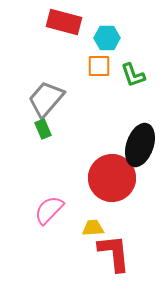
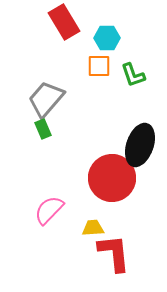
red rectangle: rotated 44 degrees clockwise
